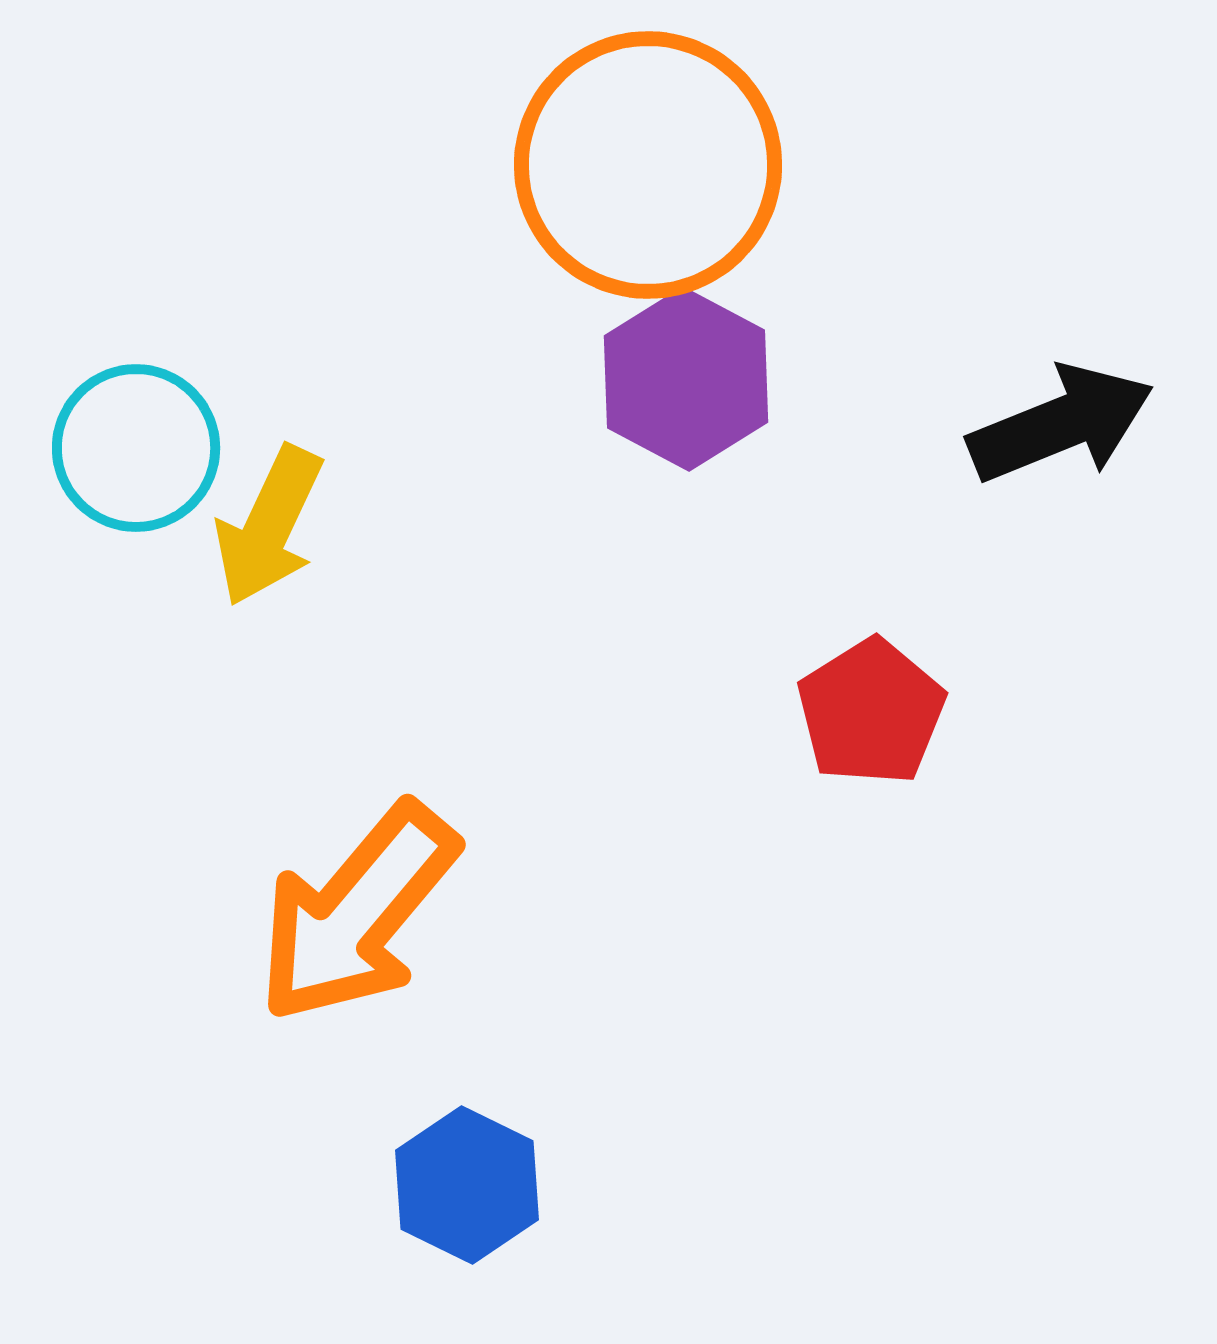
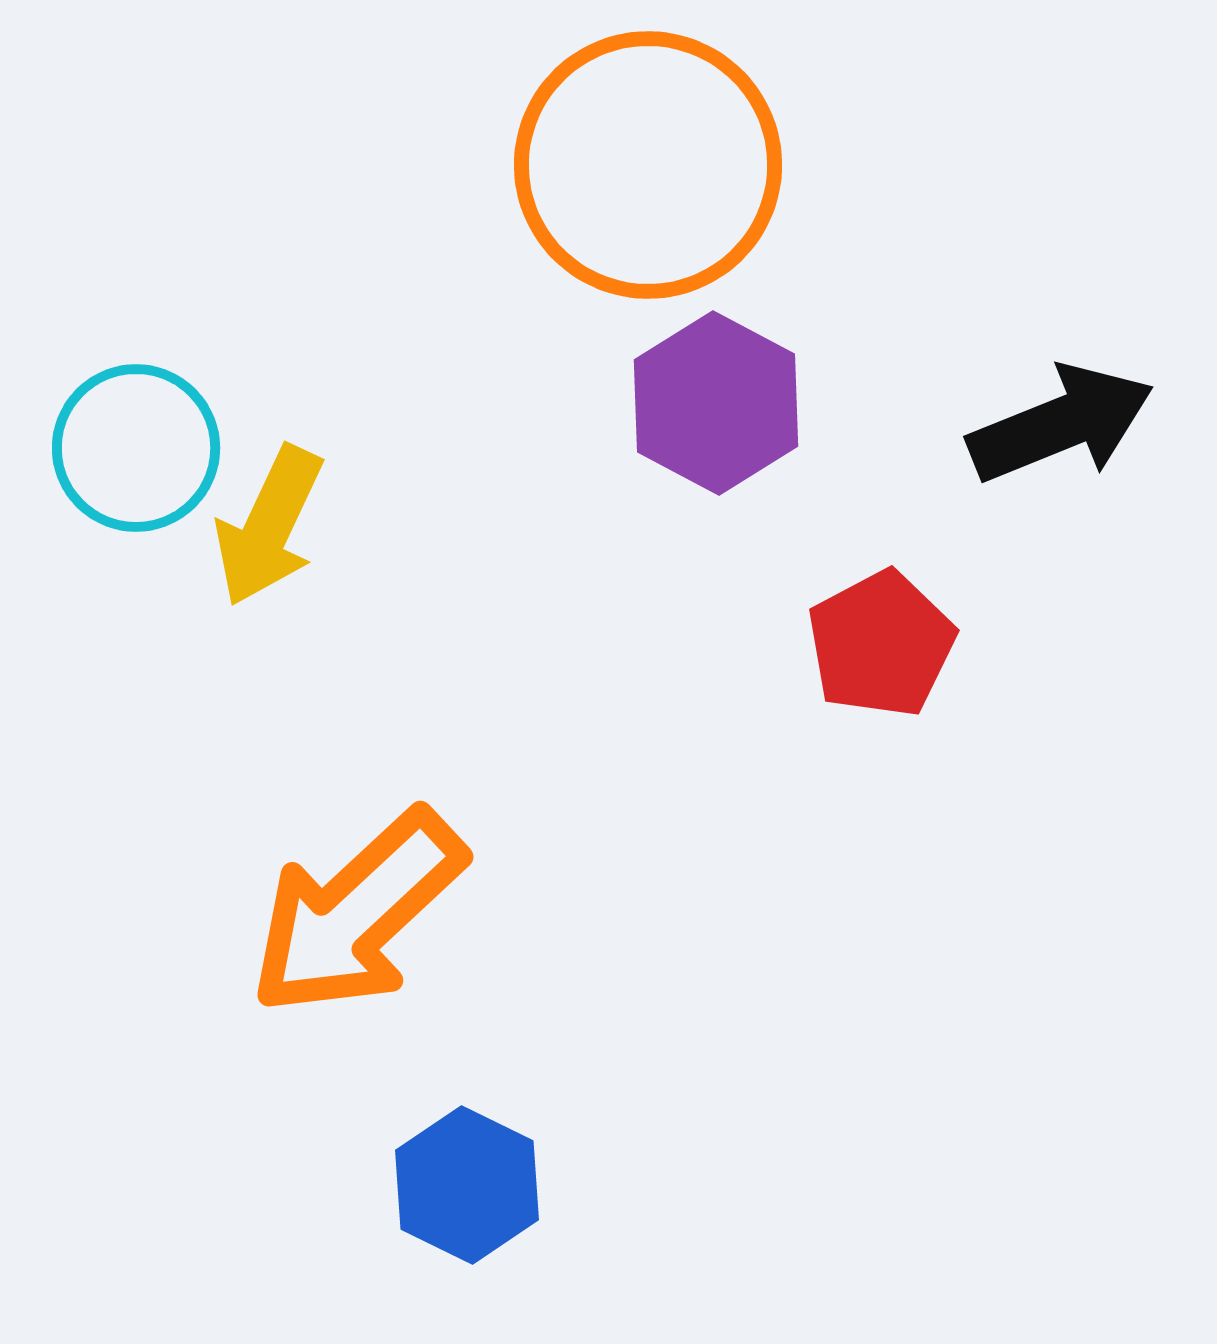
purple hexagon: moved 30 px right, 24 px down
red pentagon: moved 10 px right, 68 px up; rotated 4 degrees clockwise
orange arrow: rotated 7 degrees clockwise
